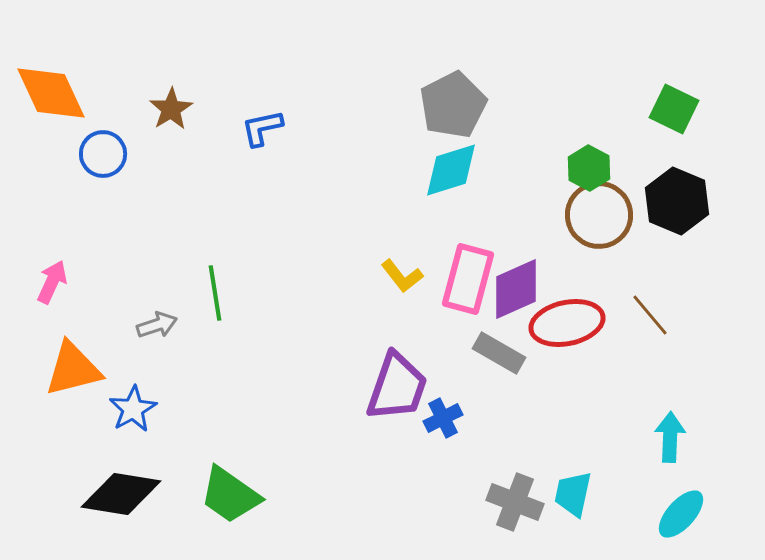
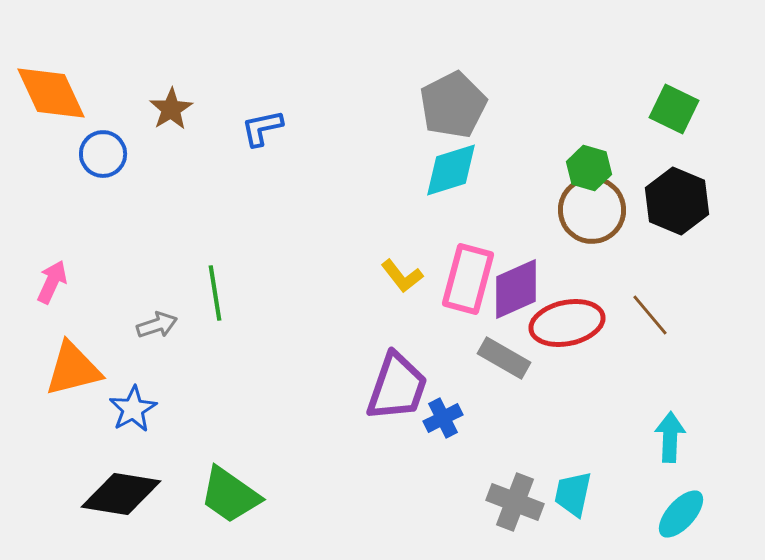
green hexagon: rotated 12 degrees counterclockwise
brown circle: moved 7 px left, 5 px up
gray rectangle: moved 5 px right, 5 px down
